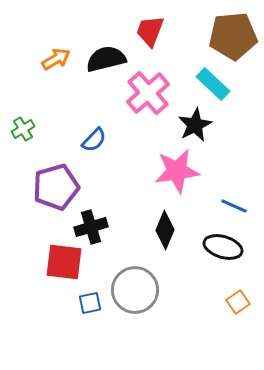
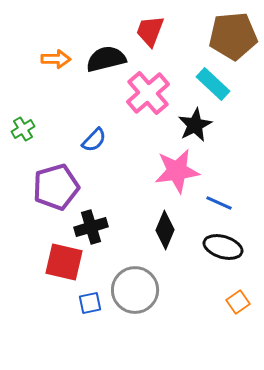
orange arrow: rotated 32 degrees clockwise
blue line: moved 15 px left, 3 px up
red square: rotated 6 degrees clockwise
